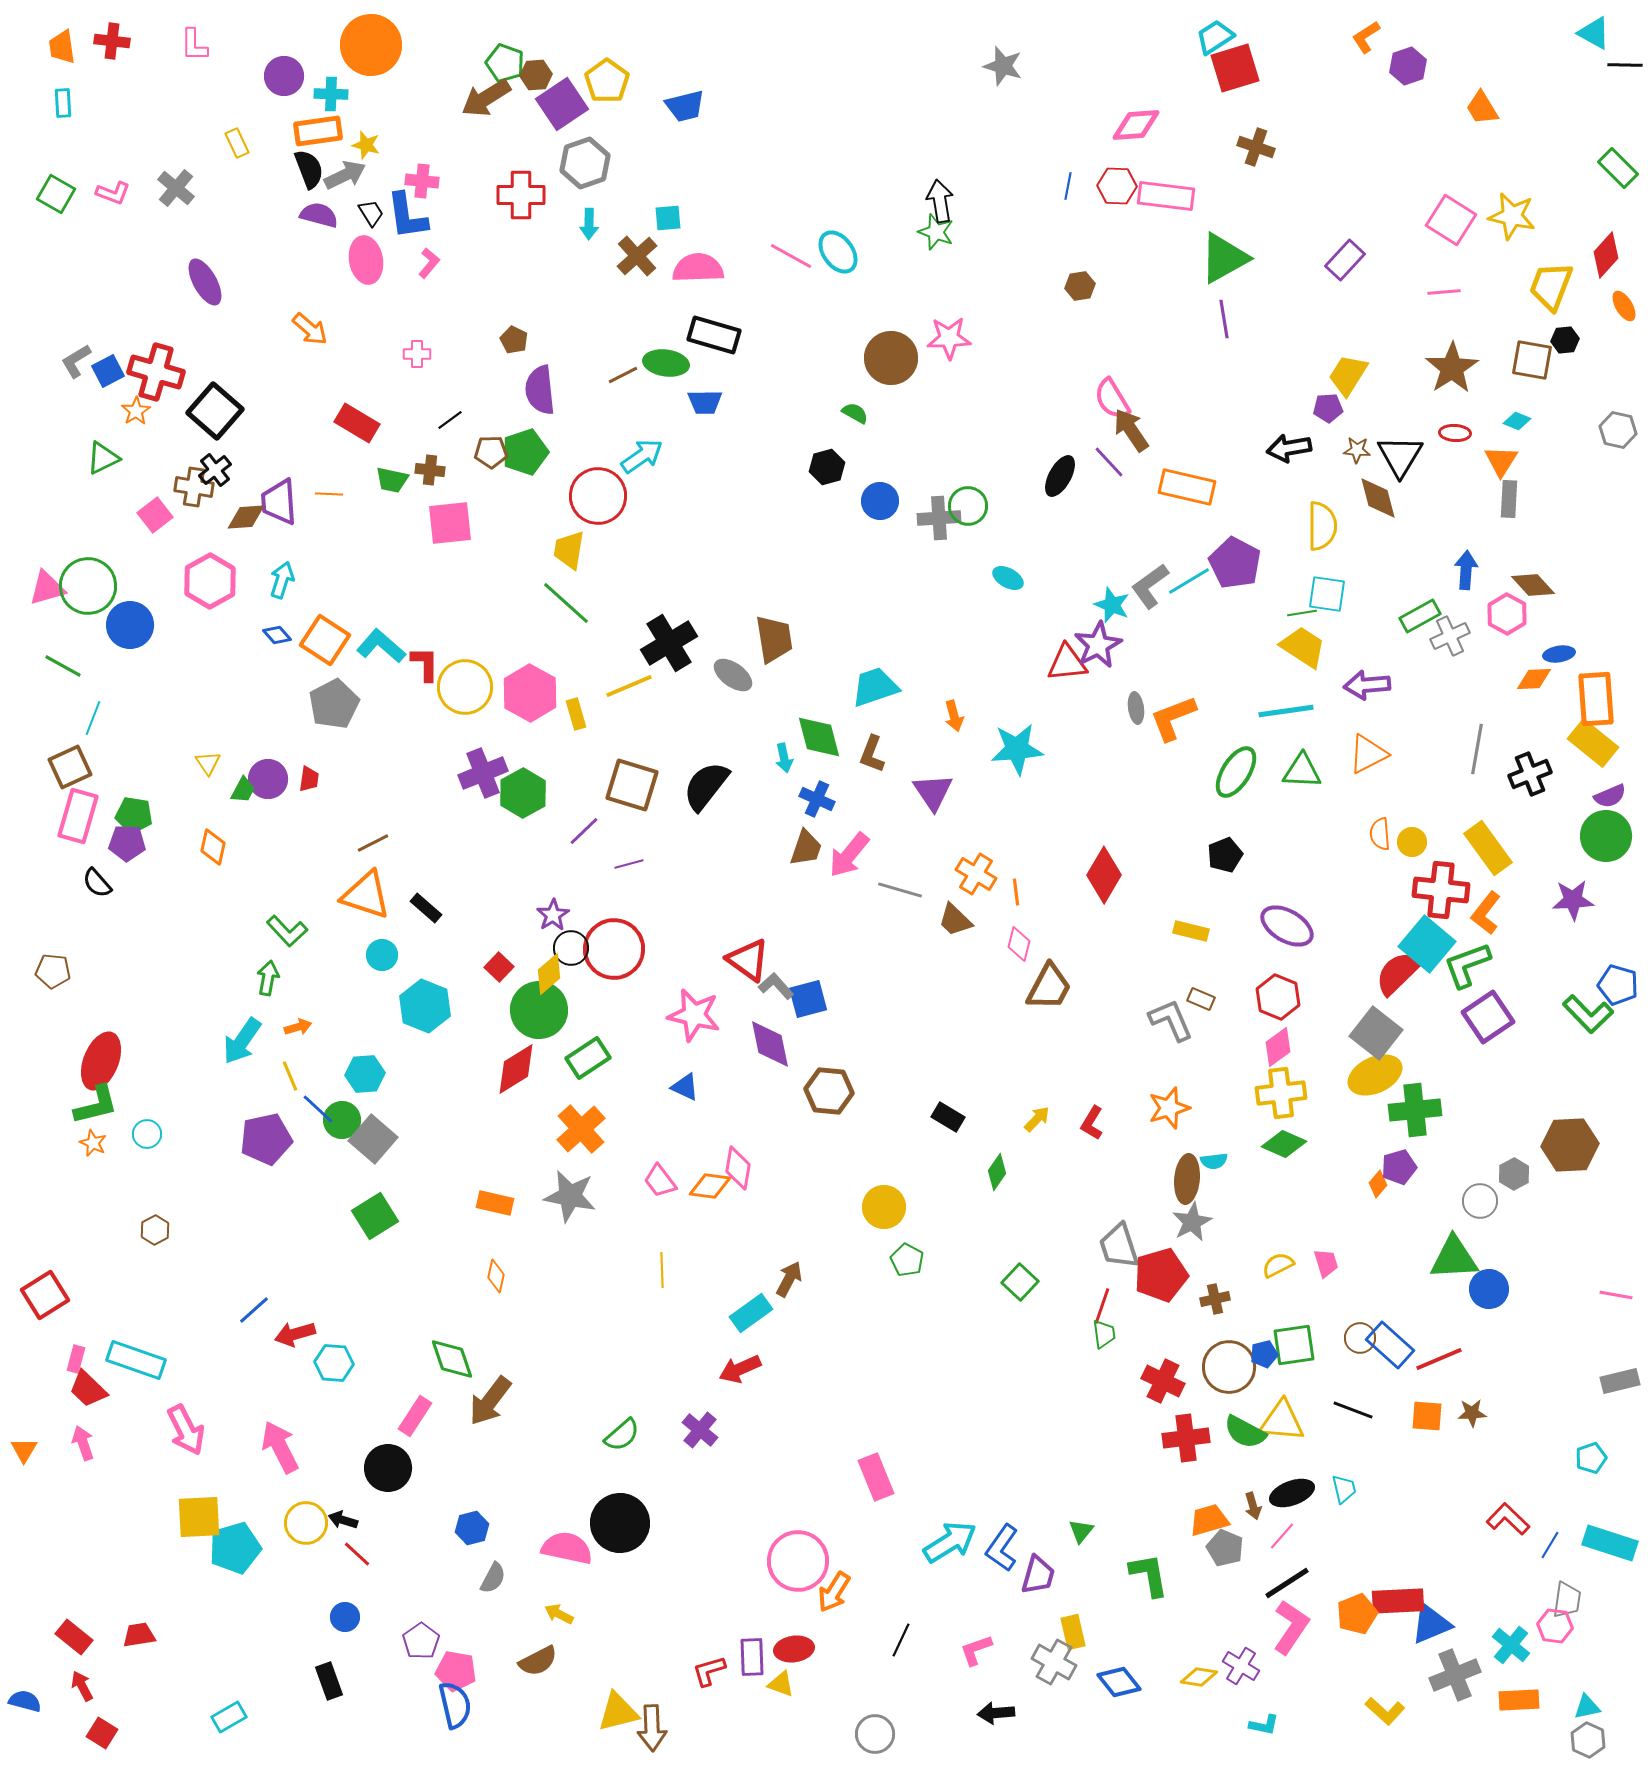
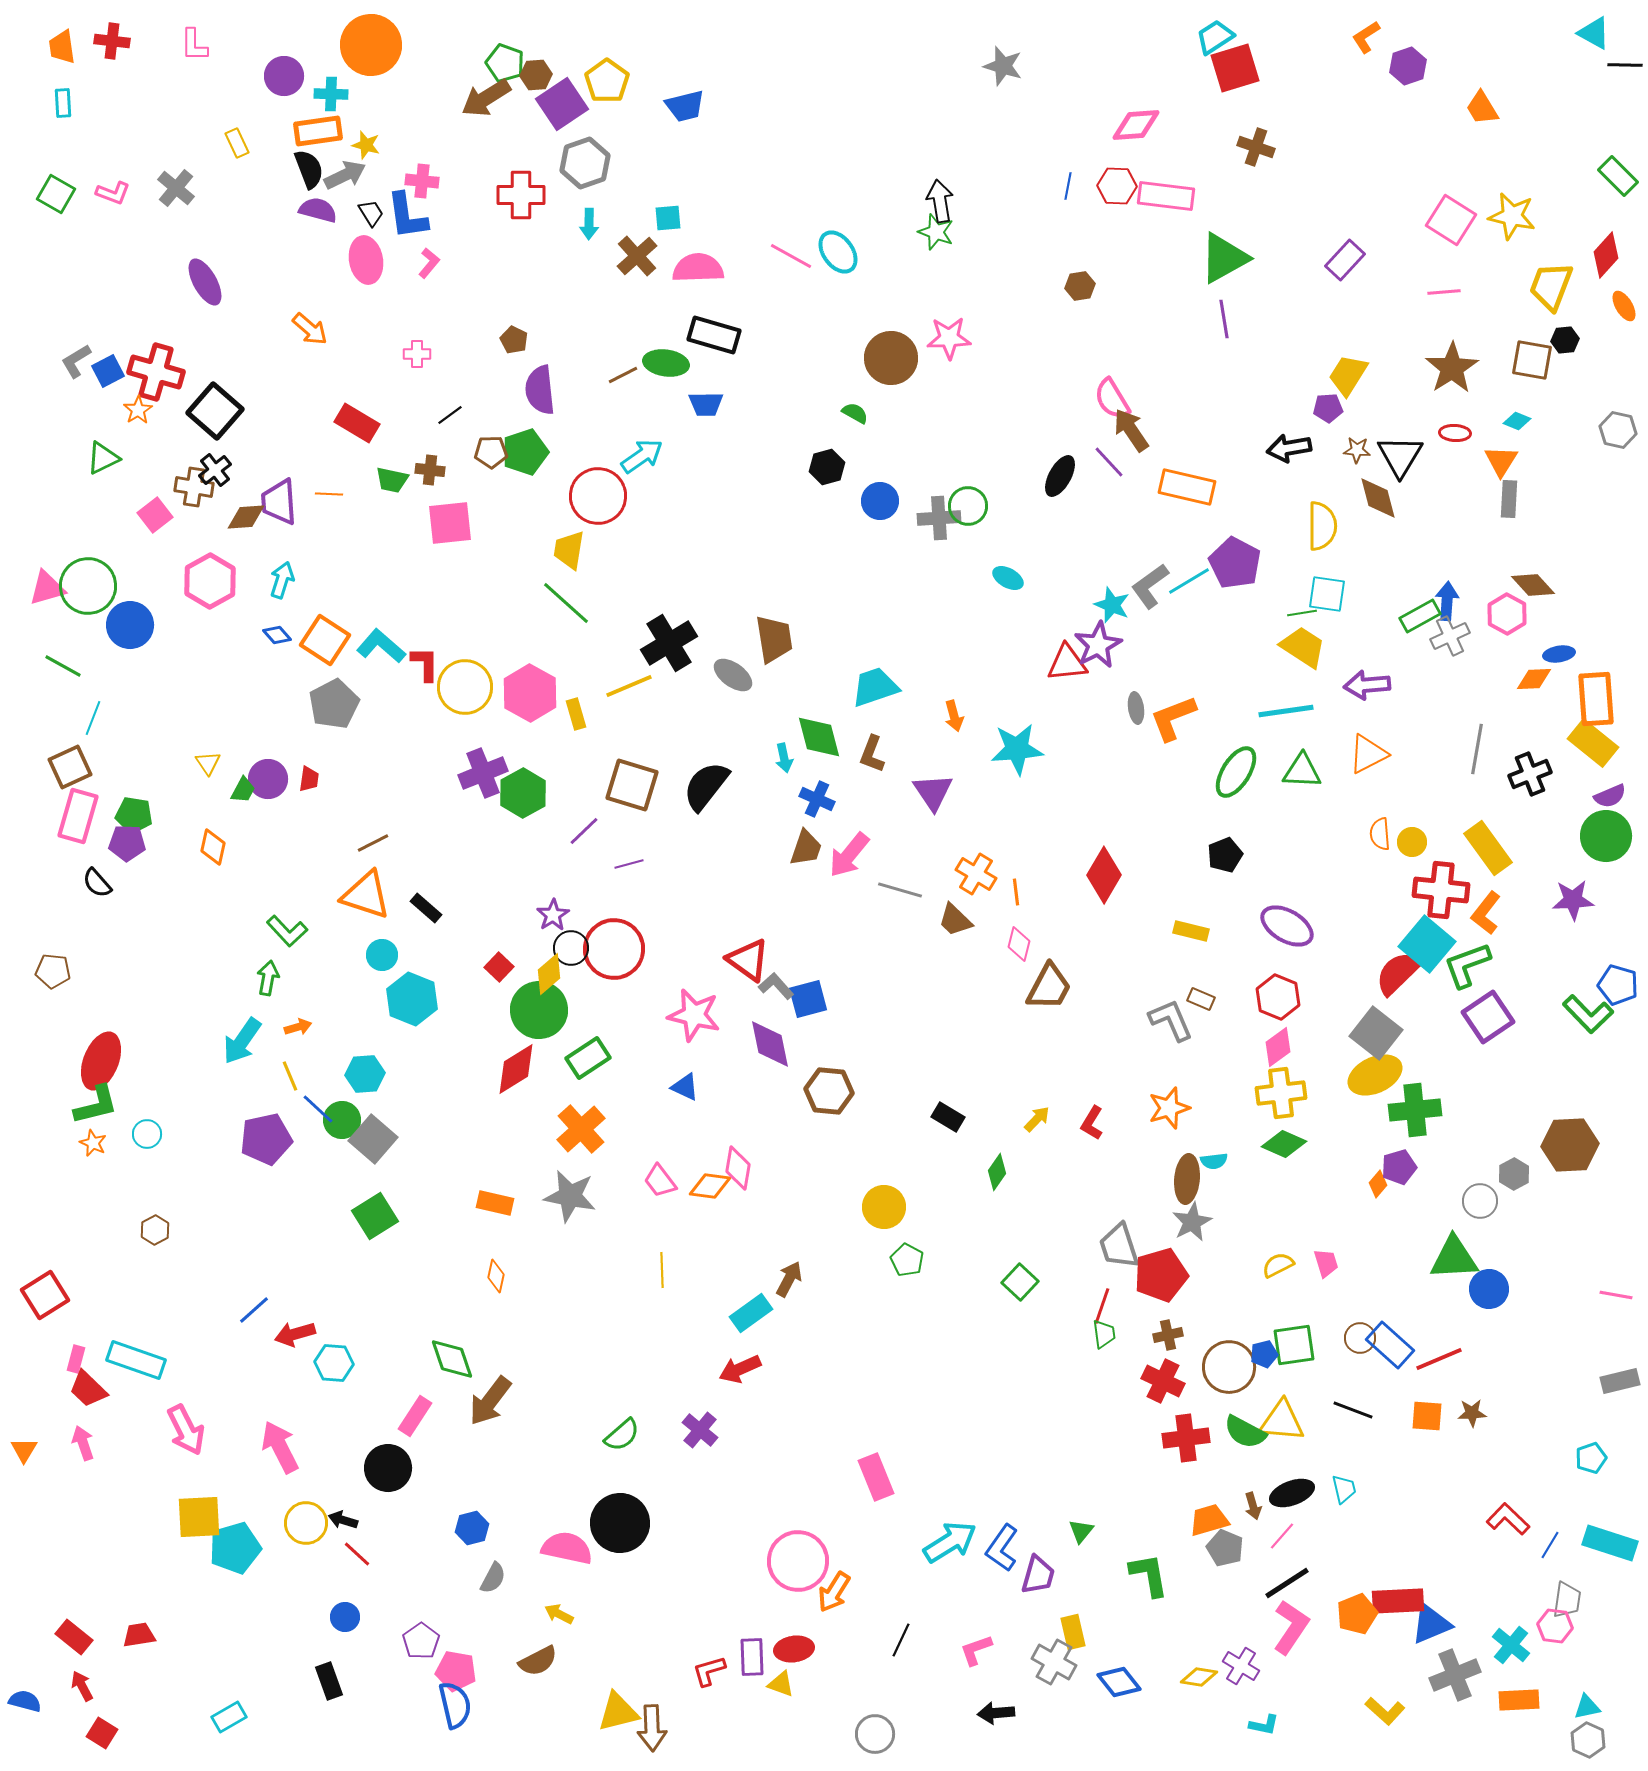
green rectangle at (1618, 168): moved 8 px down
purple semicircle at (319, 215): moved 1 px left, 5 px up
blue trapezoid at (705, 402): moved 1 px right, 2 px down
orange star at (136, 411): moved 2 px right, 1 px up
black line at (450, 420): moved 5 px up
blue arrow at (1466, 570): moved 19 px left, 31 px down
cyan hexagon at (425, 1006): moved 13 px left, 7 px up
brown cross at (1215, 1299): moved 47 px left, 36 px down
